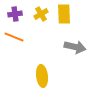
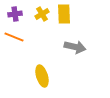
yellow cross: moved 1 px right
yellow ellipse: rotated 10 degrees counterclockwise
